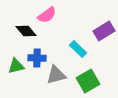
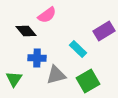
green triangle: moved 2 px left, 13 px down; rotated 42 degrees counterclockwise
